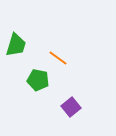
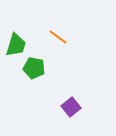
orange line: moved 21 px up
green pentagon: moved 4 px left, 12 px up
